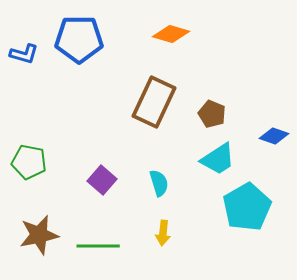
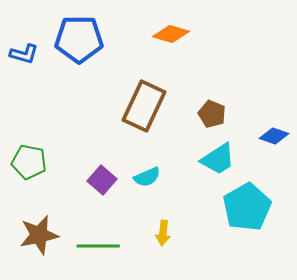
brown rectangle: moved 10 px left, 4 px down
cyan semicircle: moved 12 px left, 6 px up; rotated 84 degrees clockwise
